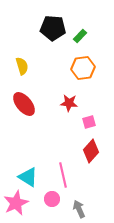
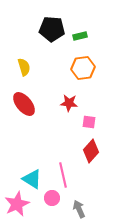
black pentagon: moved 1 px left, 1 px down
green rectangle: rotated 32 degrees clockwise
yellow semicircle: moved 2 px right, 1 px down
pink square: rotated 24 degrees clockwise
cyan triangle: moved 4 px right, 2 px down
pink circle: moved 1 px up
pink star: moved 1 px right, 1 px down
